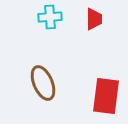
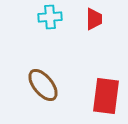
brown ellipse: moved 2 px down; rotated 16 degrees counterclockwise
